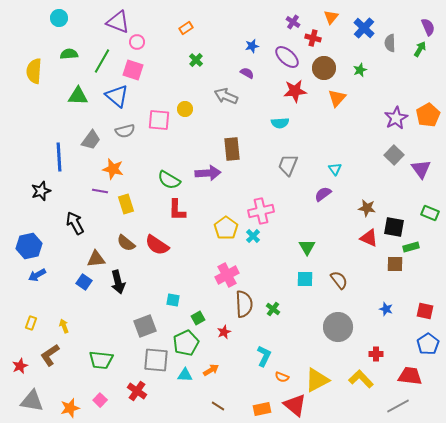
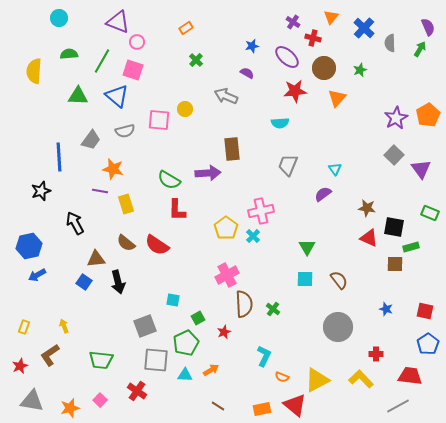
yellow rectangle at (31, 323): moved 7 px left, 4 px down
